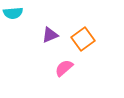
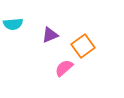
cyan semicircle: moved 11 px down
orange square: moved 7 px down
